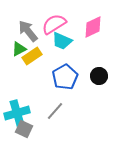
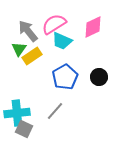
green triangle: rotated 28 degrees counterclockwise
black circle: moved 1 px down
cyan cross: rotated 10 degrees clockwise
